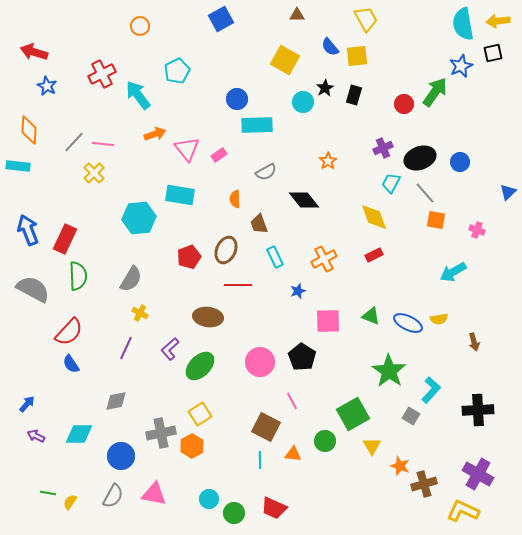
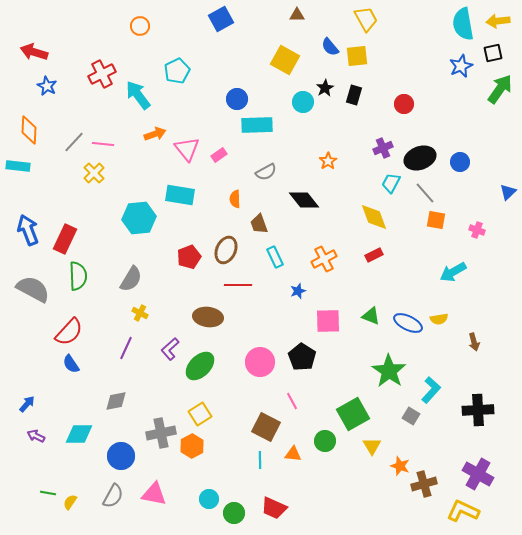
green arrow at (435, 92): moved 65 px right, 3 px up
